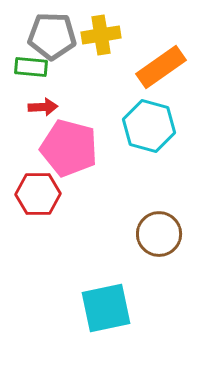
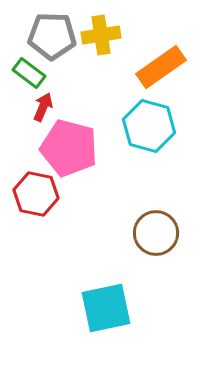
green rectangle: moved 2 px left, 6 px down; rotated 32 degrees clockwise
red arrow: rotated 64 degrees counterclockwise
red hexagon: moved 2 px left; rotated 12 degrees clockwise
brown circle: moved 3 px left, 1 px up
